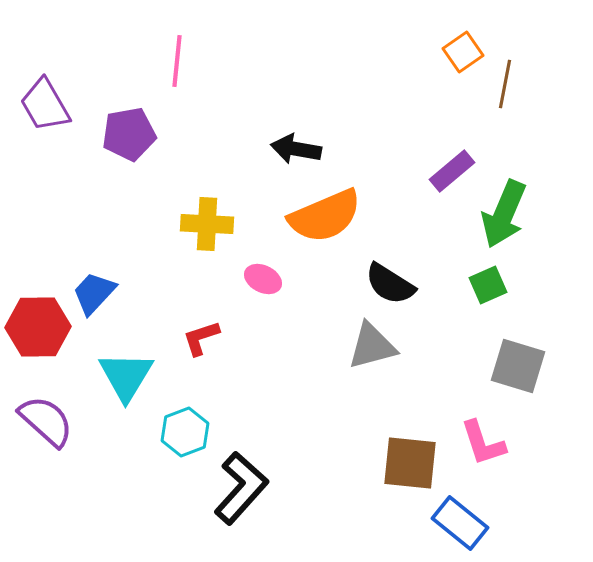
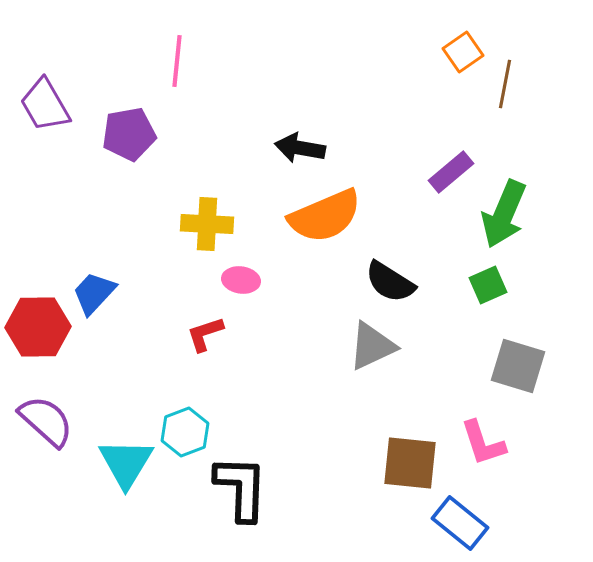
black arrow: moved 4 px right, 1 px up
purple rectangle: moved 1 px left, 1 px down
pink ellipse: moved 22 px left, 1 px down; rotated 18 degrees counterclockwise
black semicircle: moved 2 px up
red L-shape: moved 4 px right, 4 px up
gray triangle: rotated 10 degrees counterclockwise
cyan triangle: moved 87 px down
black L-shape: rotated 40 degrees counterclockwise
